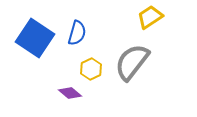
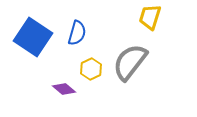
yellow trapezoid: rotated 40 degrees counterclockwise
blue square: moved 2 px left, 1 px up
gray semicircle: moved 2 px left
purple diamond: moved 6 px left, 4 px up
